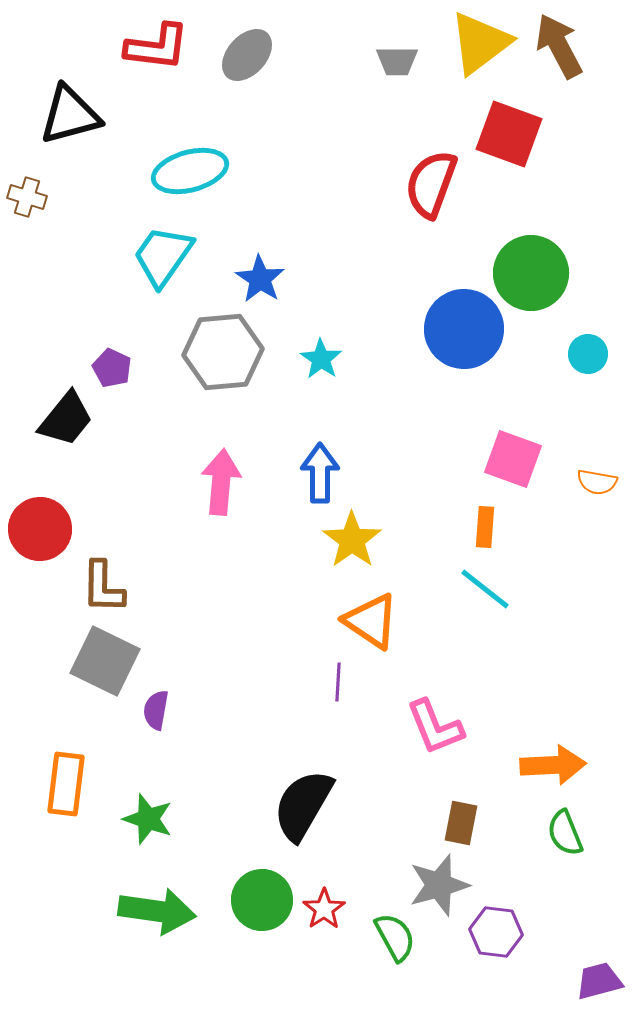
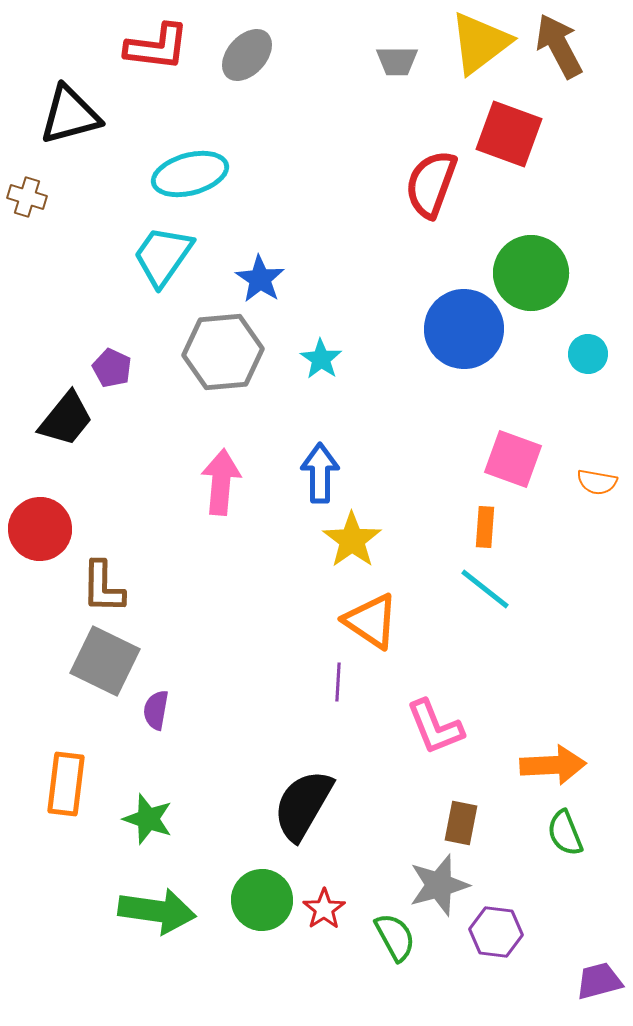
cyan ellipse at (190, 171): moved 3 px down
